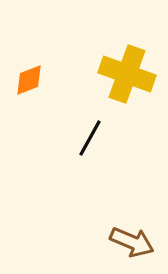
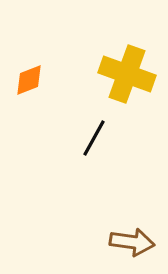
black line: moved 4 px right
brown arrow: rotated 15 degrees counterclockwise
